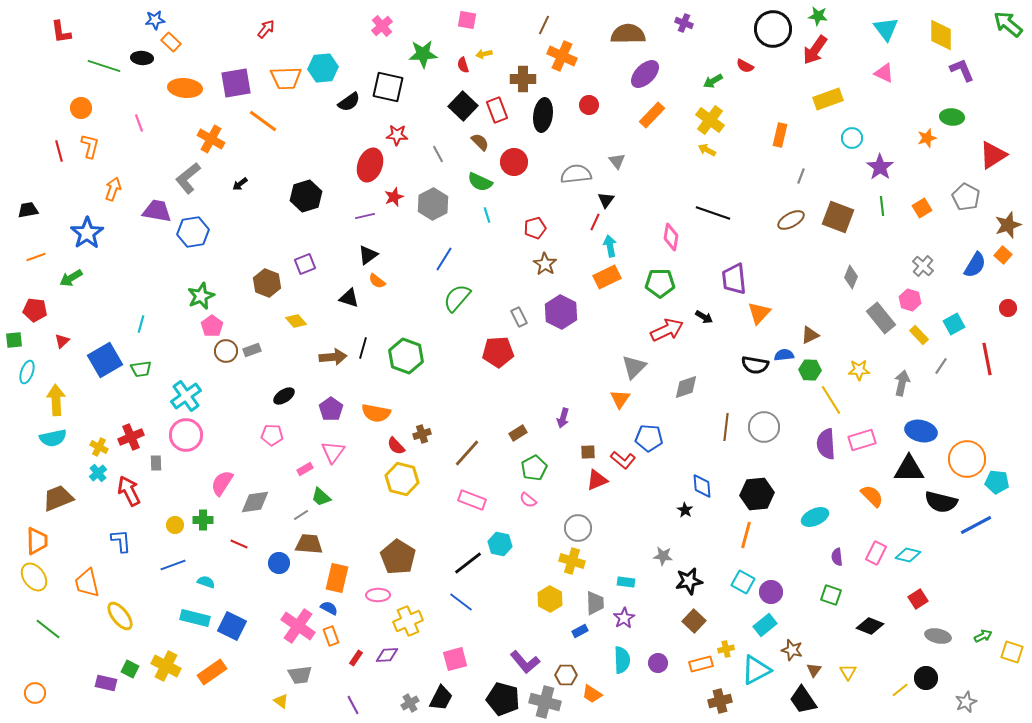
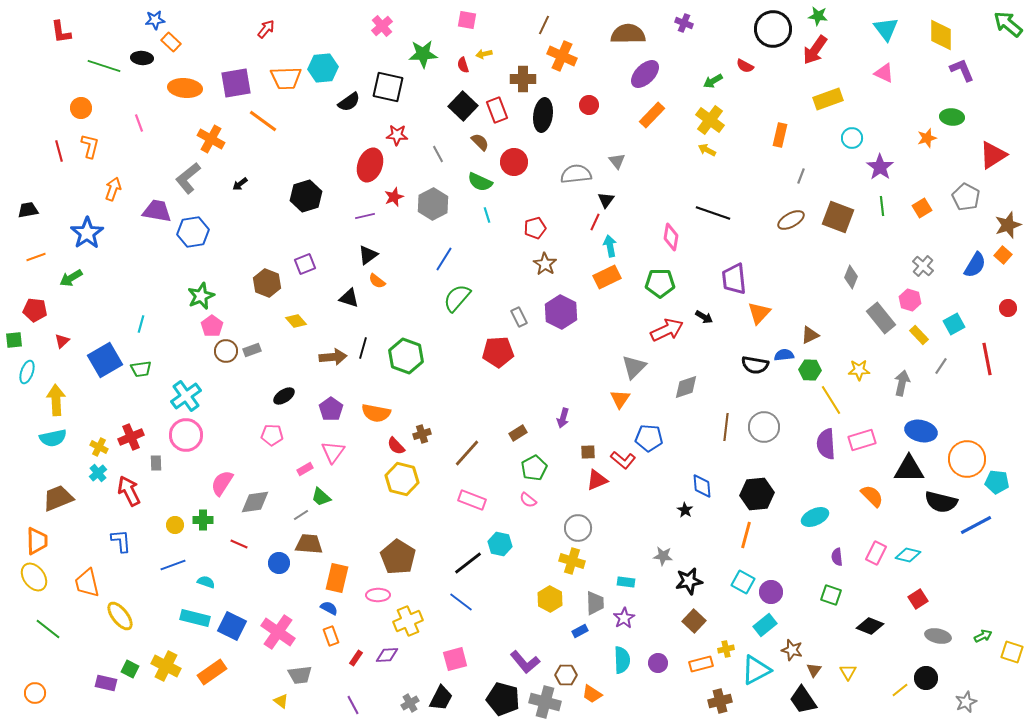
pink cross at (298, 626): moved 20 px left, 6 px down
